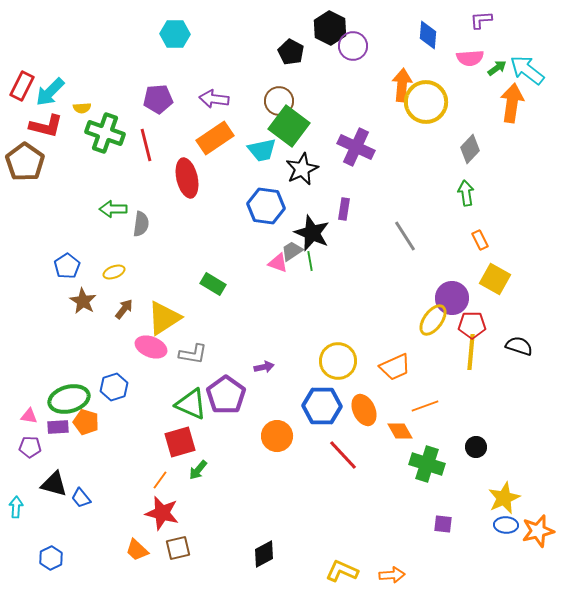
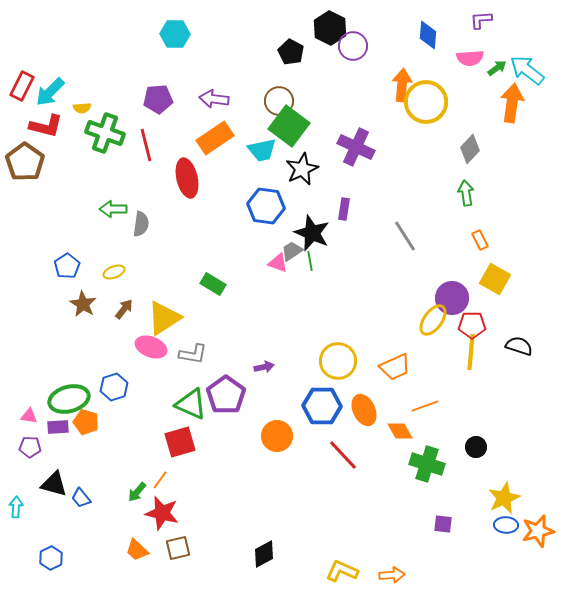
brown star at (83, 301): moved 3 px down
green arrow at (198, 470): moved 61 px left, 22 px down
